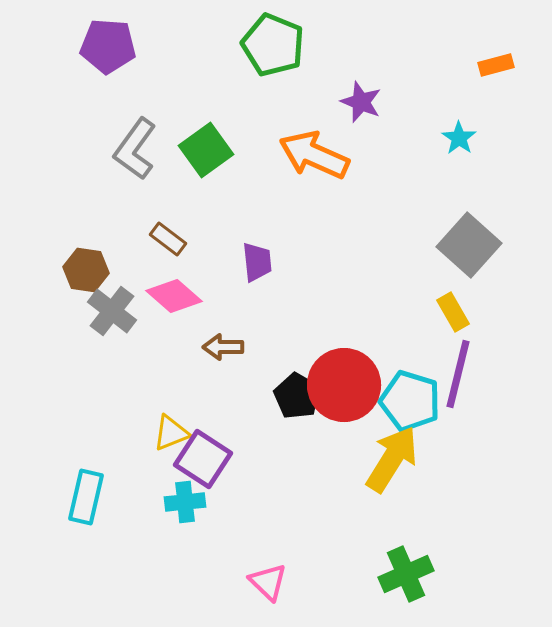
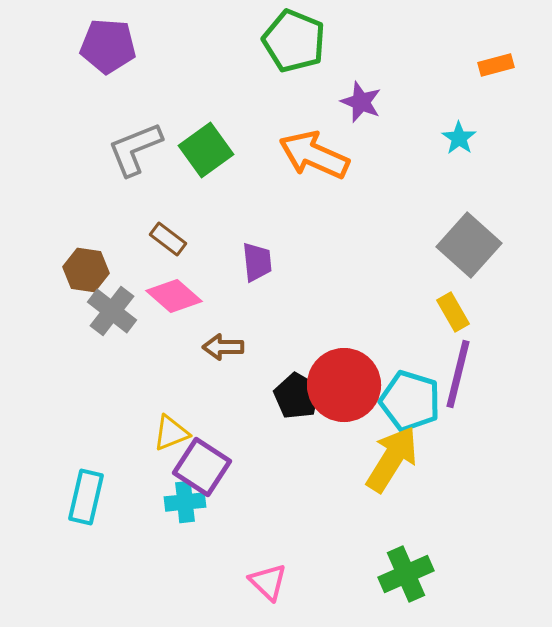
green pentagon: moved 21 px right, 4 px up
gray L-shape: rotated 32 degrees clockwise
purple square: moved 1 px left, 8 px down
